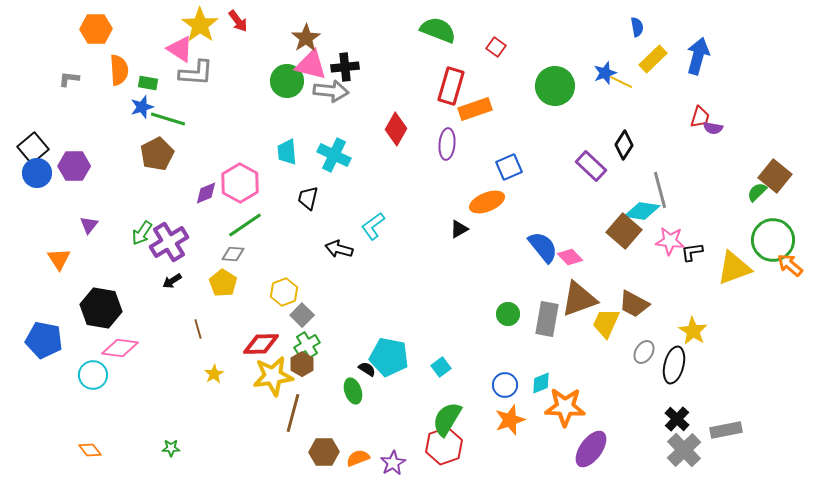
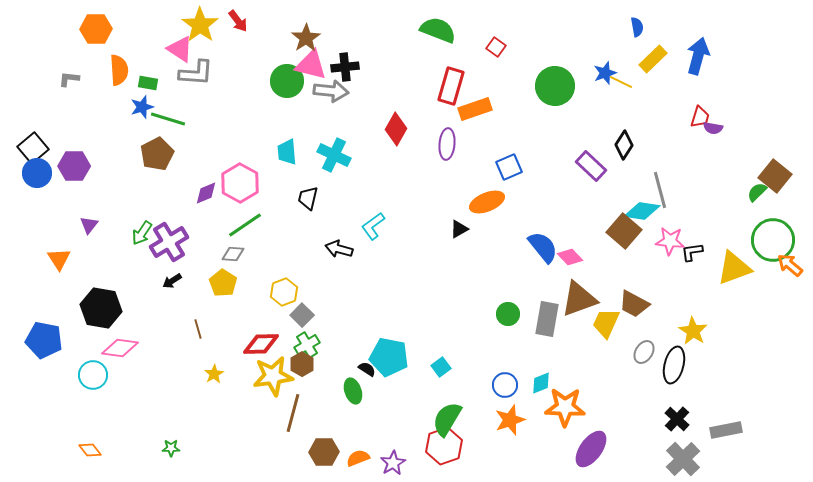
gray cross at (684, 450): moved 1 px left, 9 px down
